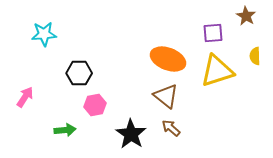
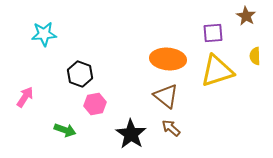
orange ellipse: rotated 16 degrees counterclockwise
black hexagon: moved 1 px right, 1 px down; rotated 20 degrees clockwise
pink hexagon: moved 1 px up
green arrow: rotated 25 degrees clockwise
